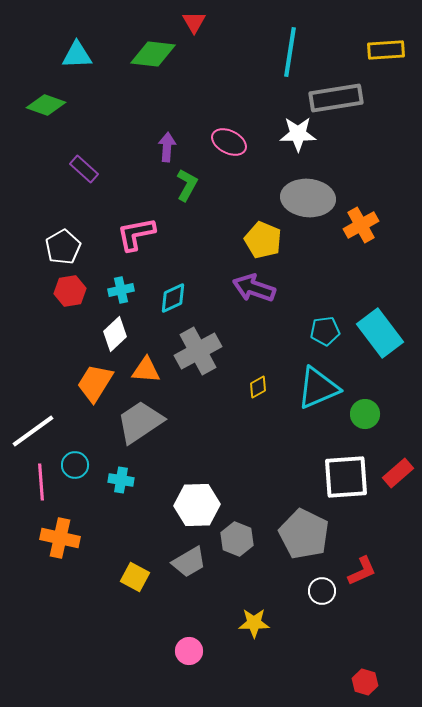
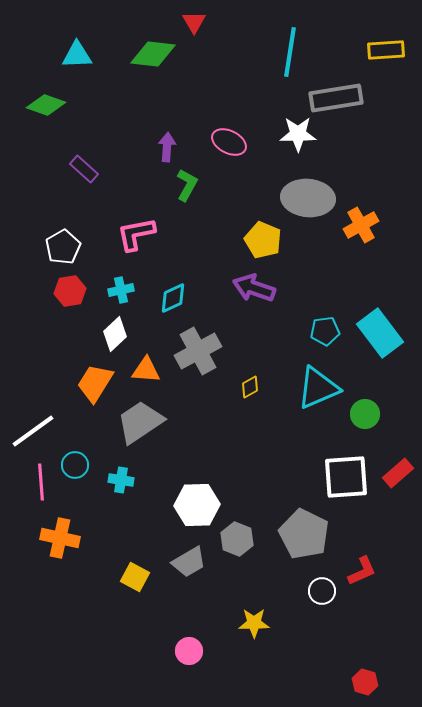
yellow diamond at (258, 387): moved 8 px left
